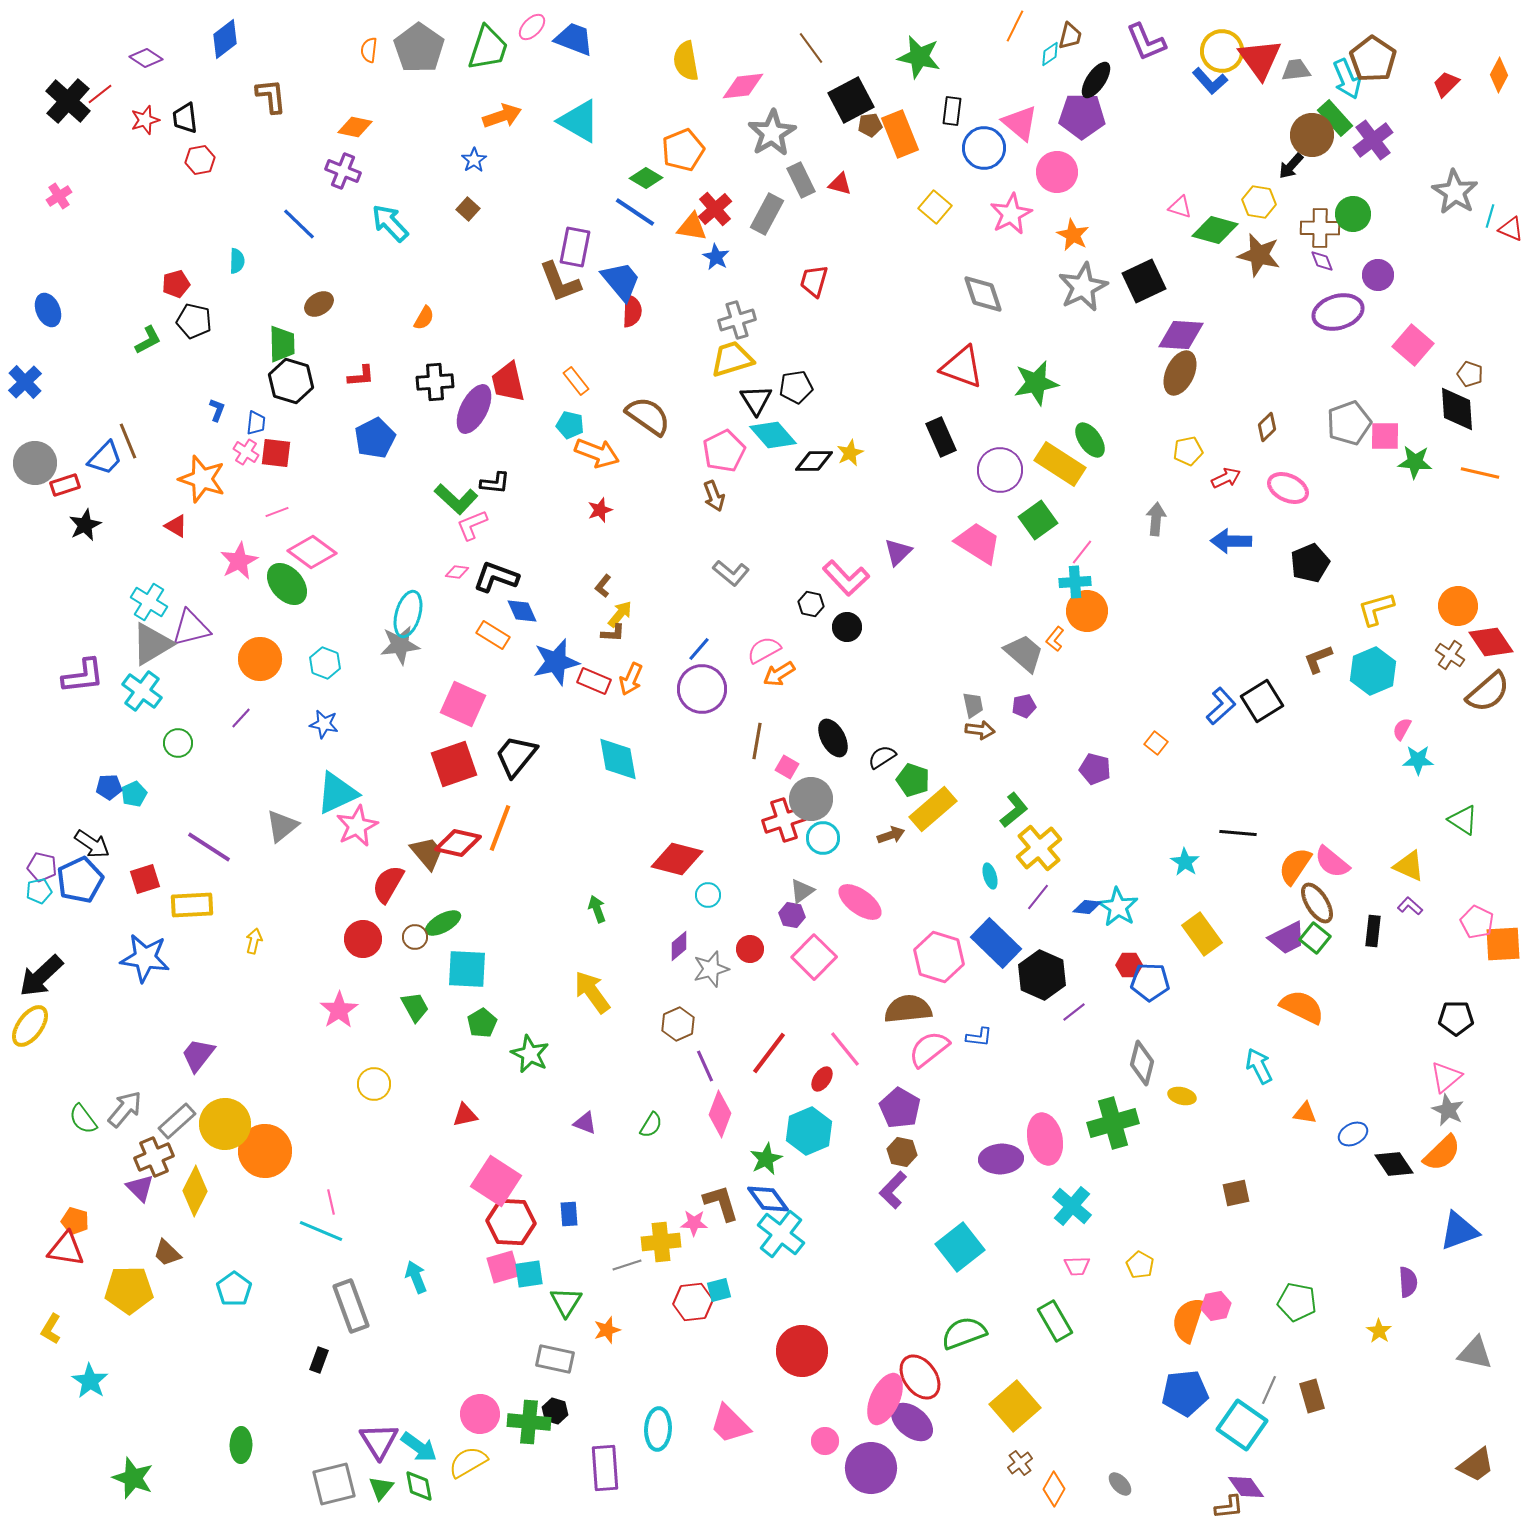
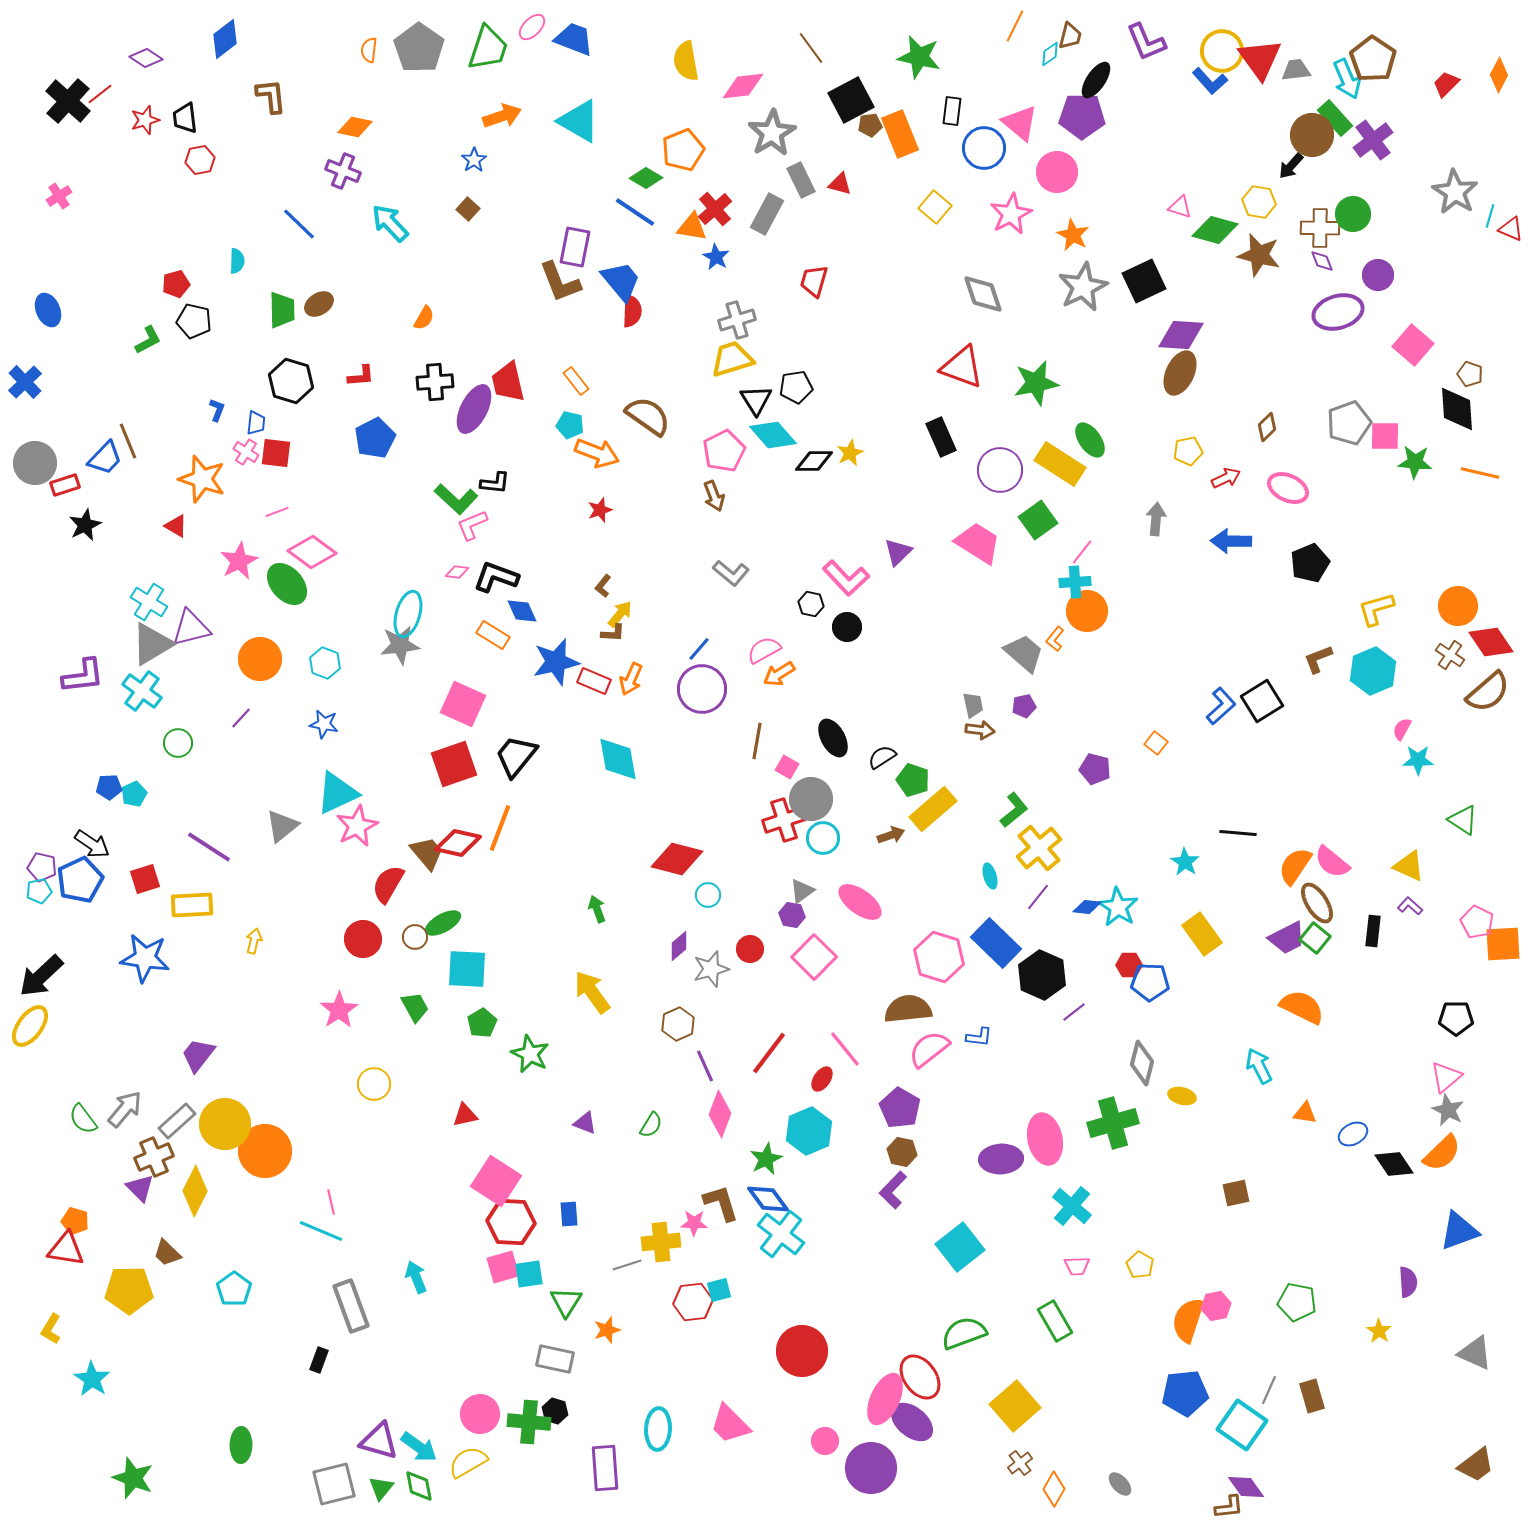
green trapezoid at (282, 344): moved 34 px up
gray triangle at (1475, 1353): rotated 12 degrees clockwise
cyan star at (90, 1381): moved 2 px right, 2 px up
purple triangle at (379, 1441): rotated 42 degrees counterclockwise
